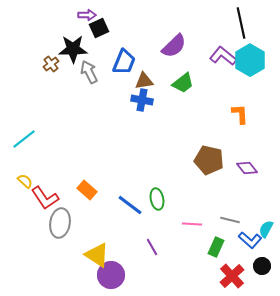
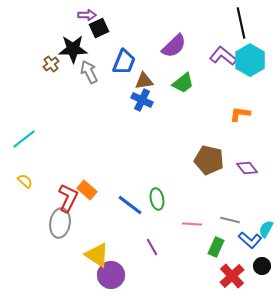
blue cross: rotated 15 degrees clockwise
orange L-shape: rotated 80 degrees counterclockwise
red L-shape: moved 23 px right; rotated 120 degrees counterclockwise
